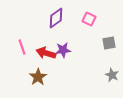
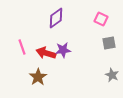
pink square: moved 12 px right
